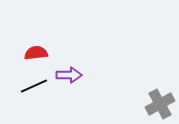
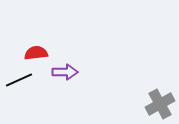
purple arrow: moved 4 px left, 3 px up
black line: moved 15 px left, 6 px up
